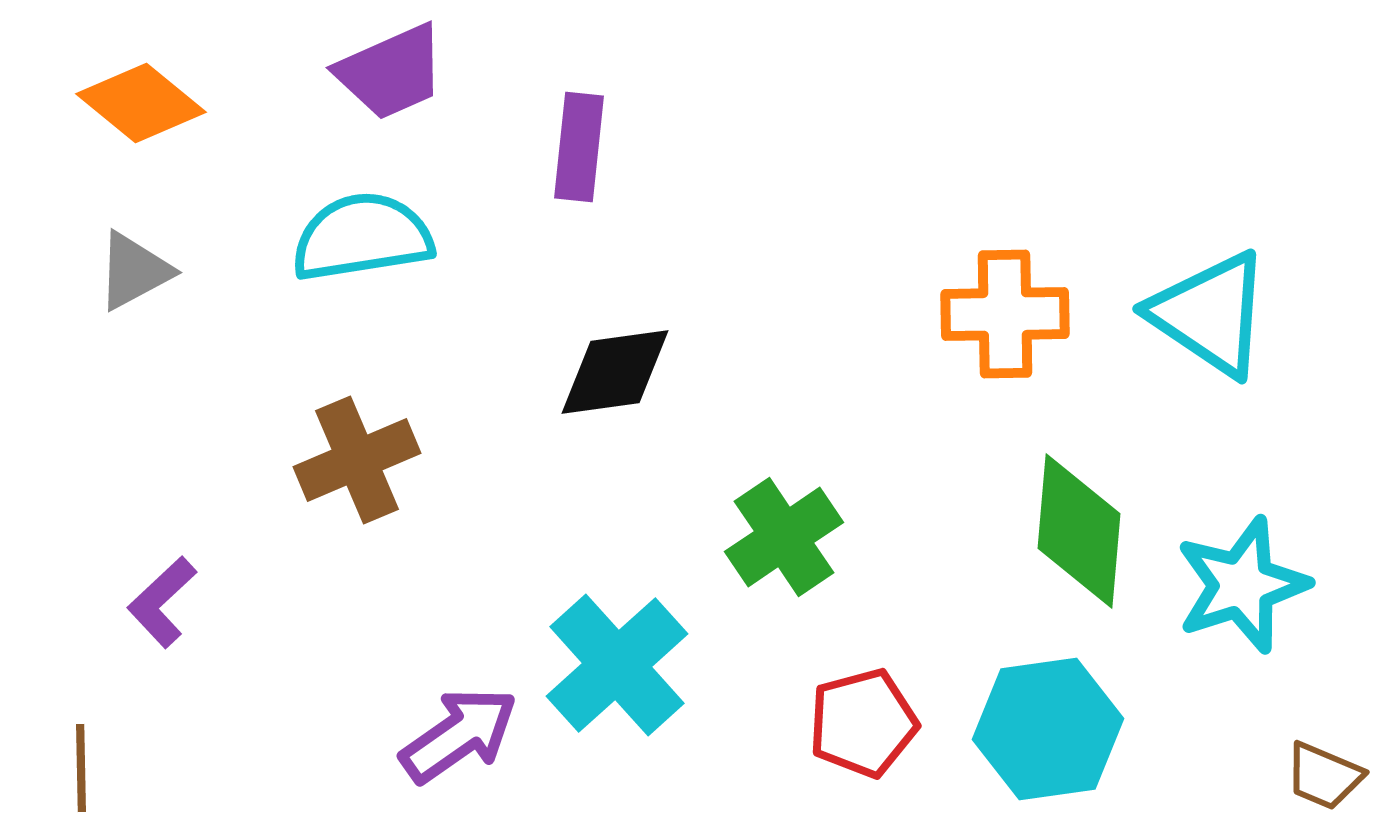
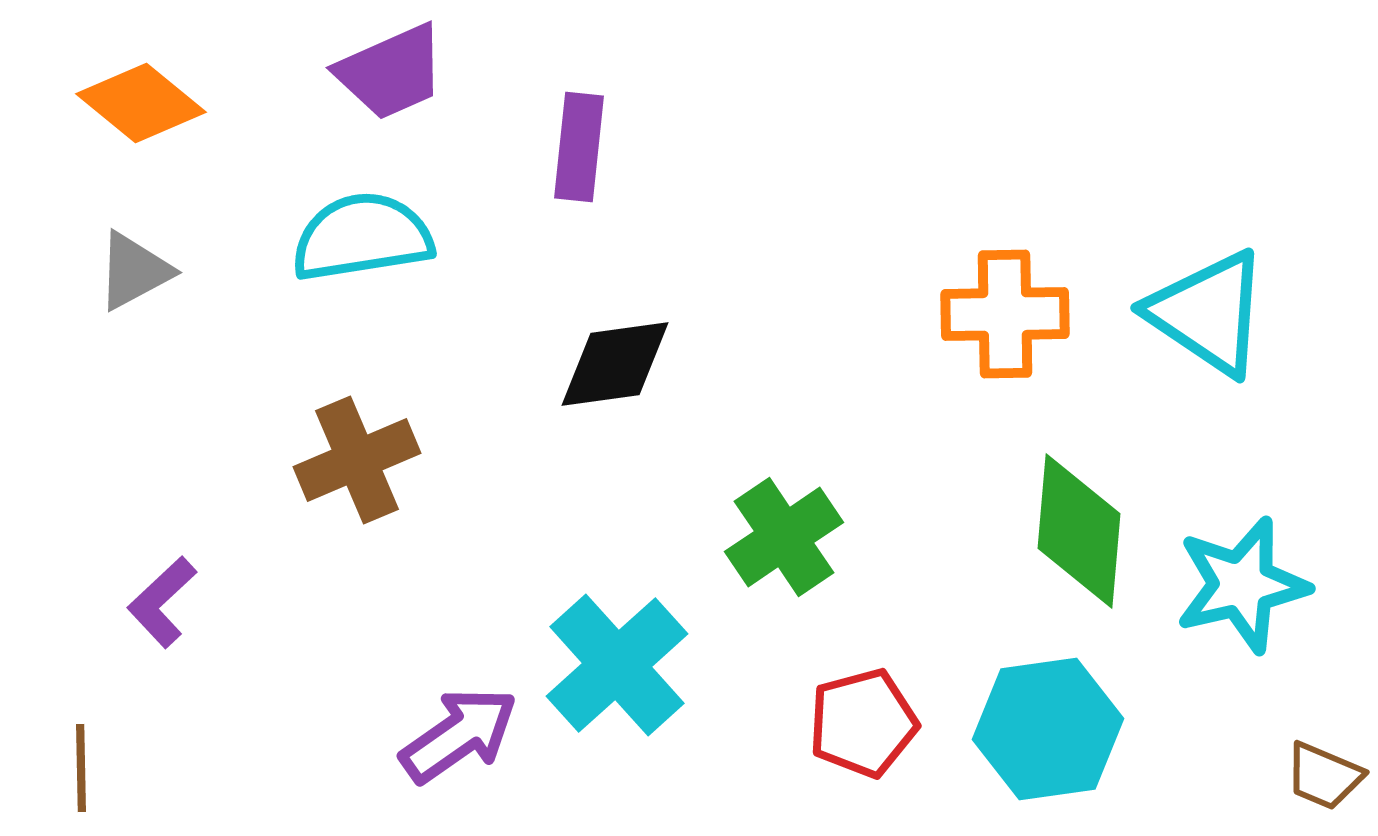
cyan triangle: moved 2 px left, 1 px up
black diamond: moved 8 px up
cyan star: rotated 5 degrees clockwise
